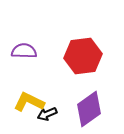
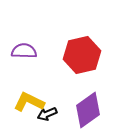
red hexagon: moved 1 px left, 1 px up; rotated 6 degrees counterclockwise
purple diamond: moved 1 px left, 1 px down
